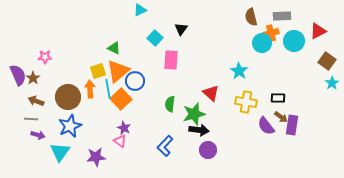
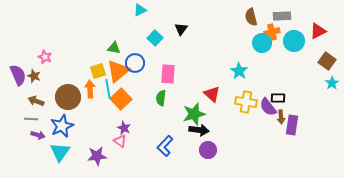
orange cross at (271, 33): moved 1 px right, 1 px up
green triangle at (114, 48): rotated 16 degrees counterclockwise
pink star at (45, 57): rotated 24 degrees clockwise
pink rectangle at (171, 60): moved 3 px left, 14 px down
brown star at (33, 78): moved 1 px right, 2 px up; rotated 16 degrees counterclockwise
blue circle at (135, 81): moved 18 px up
red triangle at (211, 93): moved 1 px right, 1 px down
green semicircle at (170, 104): moved 9 px left, 6 px up
brown arrow at (281, 117): rotated 48 degrees clockwise
blue star at (70, 126): moved 8 px left
purple semicircle at (266, 126): moved 2 px right, 19 px up
purple star at (96, 157): moved 1 px right, 1 px up
